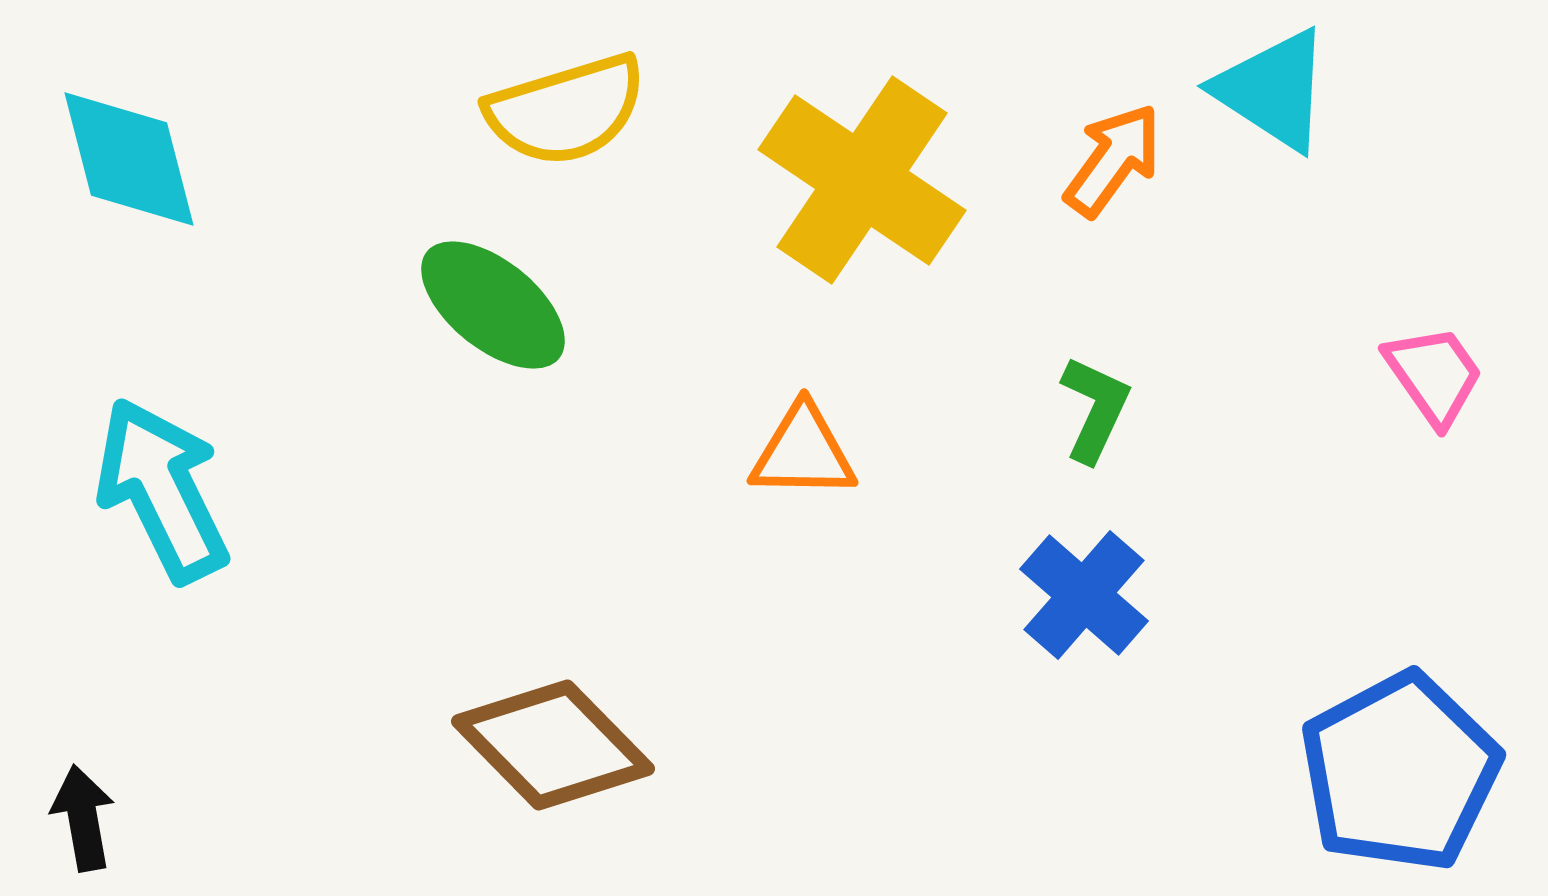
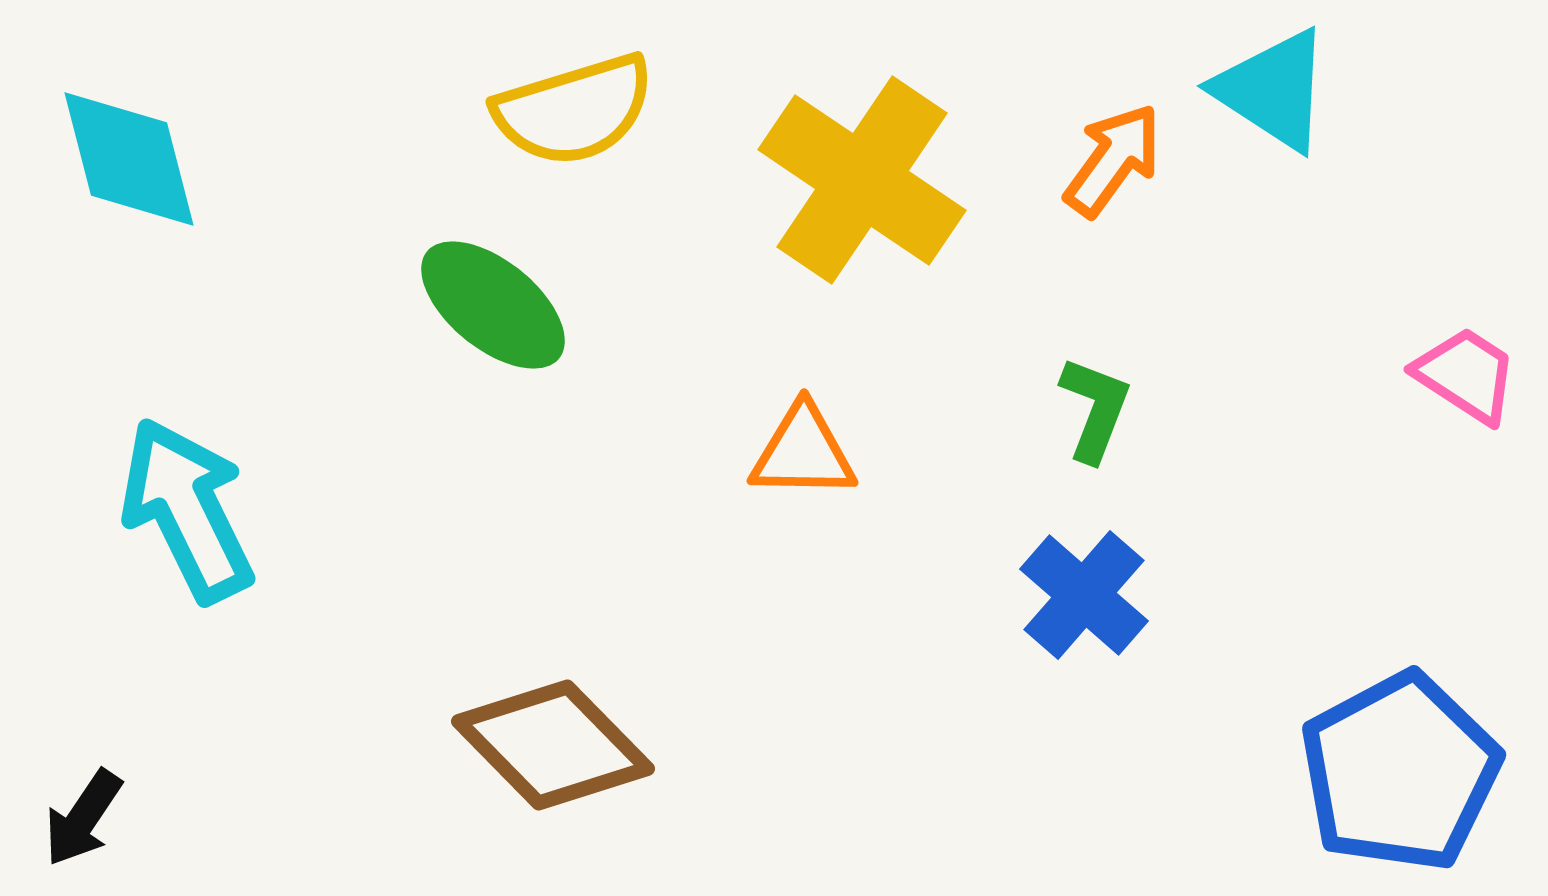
yellow semicircle: moved 8 px right
pink trapezoid: moved 32 px right; rotated 22 degrees counterclockwise
green L-shape: rotated 4 degrees counterclockwise
cyan arrow: moved 25 px right, 20 px down
black arrow: rotated 136 degrees counterclockwise
